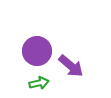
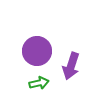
purple arrow: rotated 68 degrees clockwise
